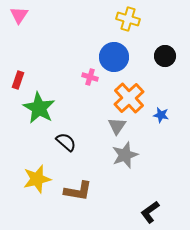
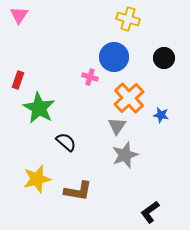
black circle: moved 1 px left, 2 px down
